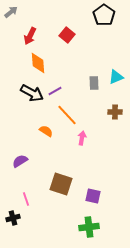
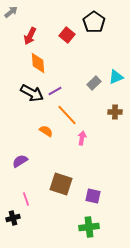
black pentagon: moved 10 px left, 7 px down
gray rectangle: rotated 48 degrees clockwise
